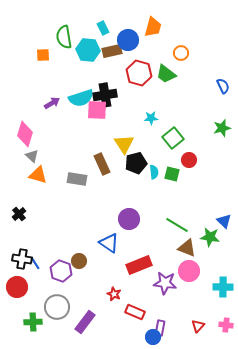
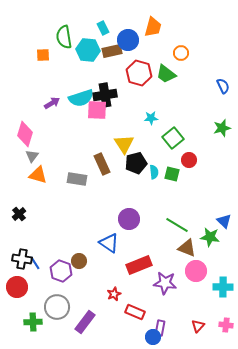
gray triangle at (32, 156): rotated 24 degrees clockwise
pink circle at (189, 271): moved 7 px right
red star at (114, 294): rotated 24 degrees clockwise
